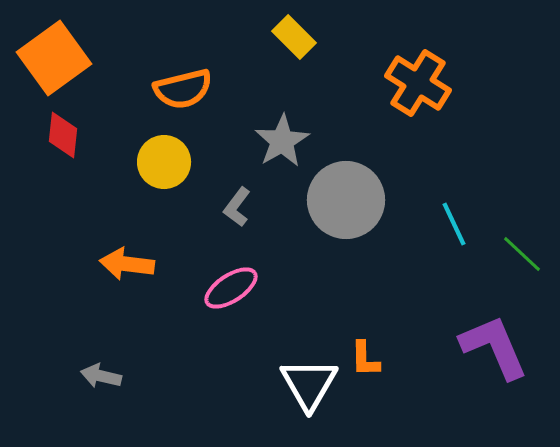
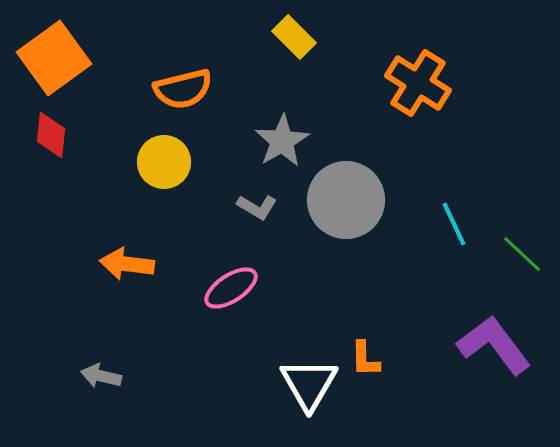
red diamond: moved 12 px left
gray L-shape: moved 20 px right; rotated 96 degrees counterclockwise
purple L-shape: moved 2 px up; rotated 14 degrees counterclockwise
